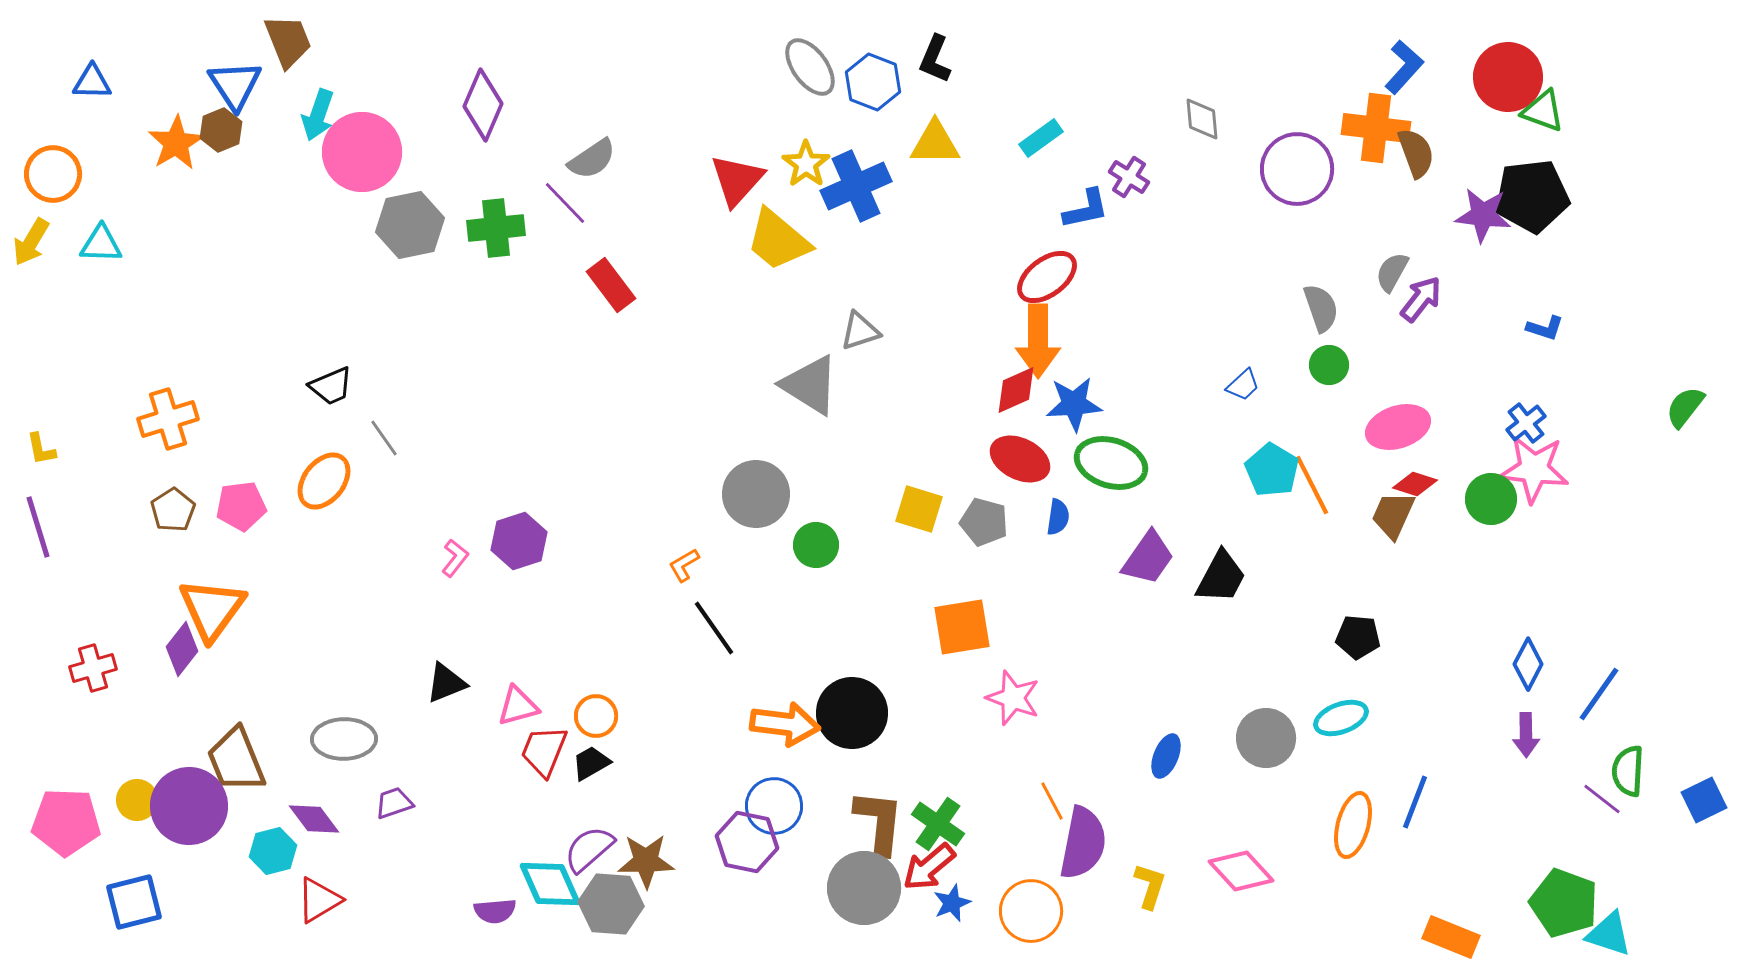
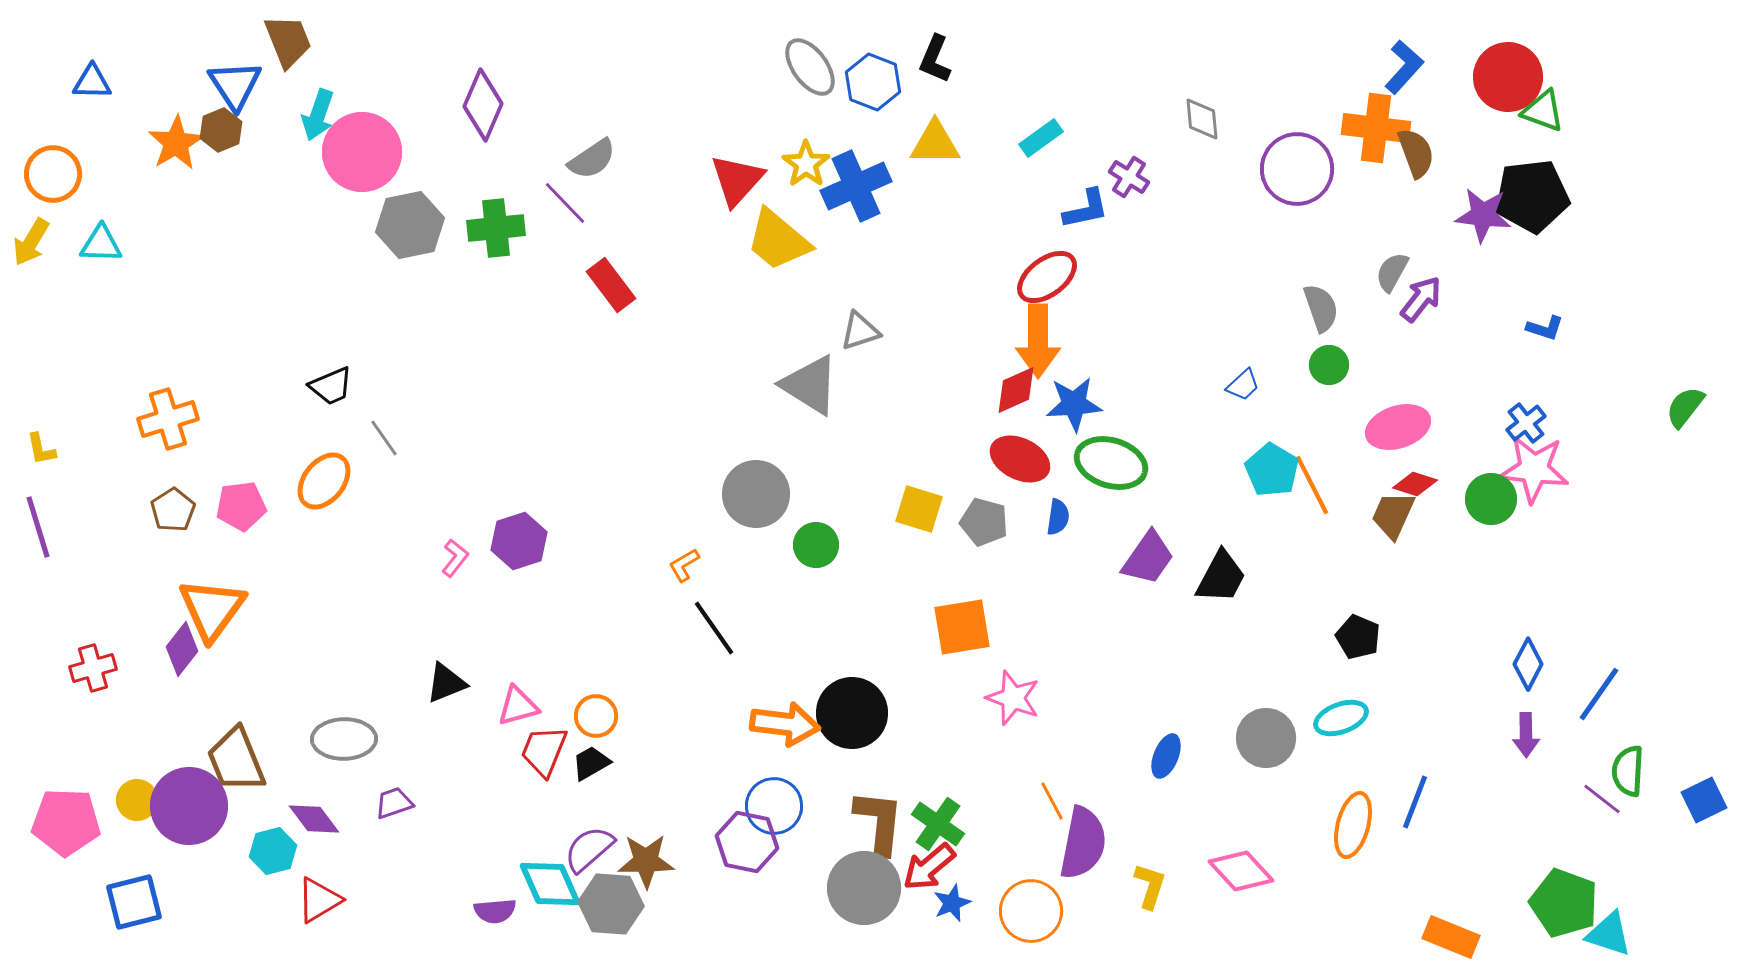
black pentagon at (1358, 637): rotated 18 degrees clockwise
